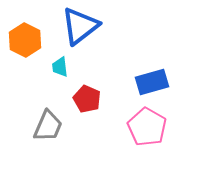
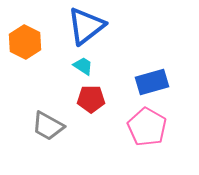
blue triangle: moved 6 px right
orange hexagon: moved 2 px down
cyan trapezoid: moved 23 px right, 1 px up; rotated 130 degrees clockwise
red pentagon: moved 4 px right; rotated 24 degrees counterclockwise
gray trapezoid: rotated 96 degrees clockwise
